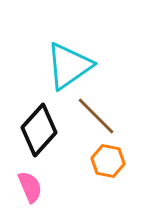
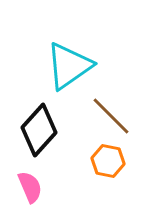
brown line: moved 15 px right
